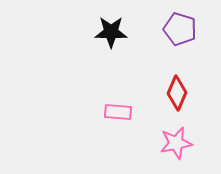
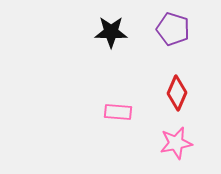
purple pentagon: moved 7 px left
